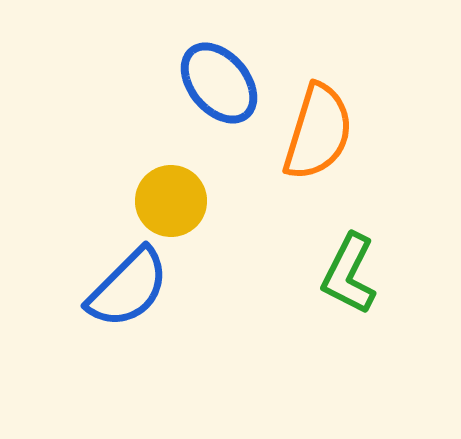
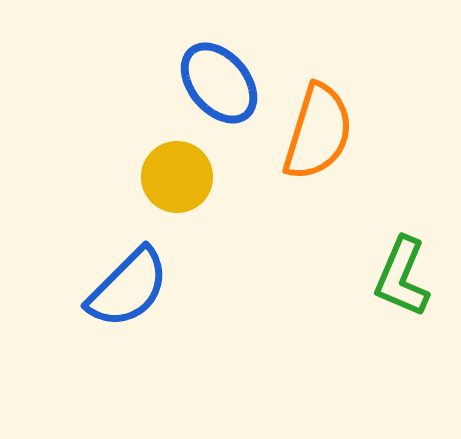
yellow circle: moved 6 px right, 24 px up
green L-shape: moved 53 px right, 3 px down; rotated 4 degrees counterclockwise
